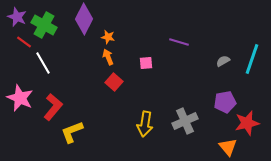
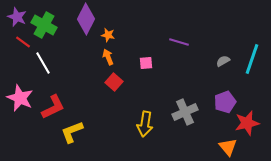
purple diamond: moved 2 px right
orange star: moved 2 px up
red line: moved 1 px left
purple pentagon: rotated 10 degrees counterclockwise
red L-shape: rotated 24 degrees clockwise
gray cross: moved 9 px up
